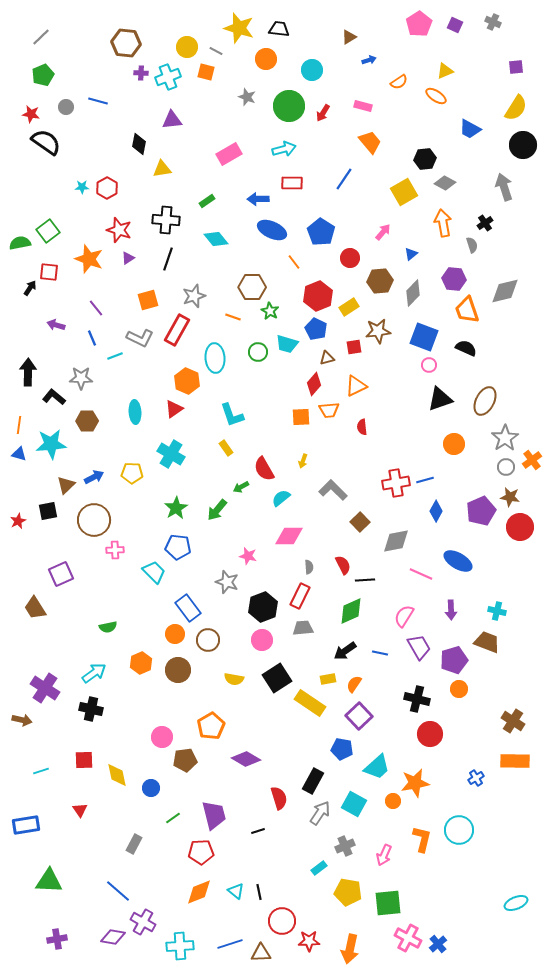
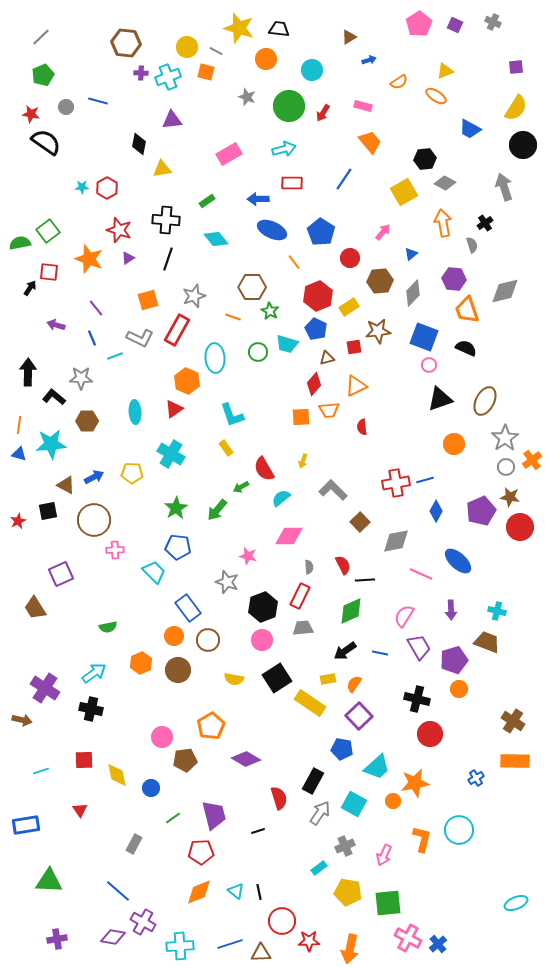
brown triangle at (66, 485): rotated 48 degrees counterclockwise
blue ellipse at (458, 561): rotated 12 degrees clockwise
orange circle at (175, 634): moved 1 px left, 2 px down
